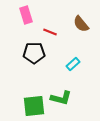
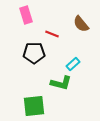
red line: moved 2 px right, 2 px down
green L-shape: moved 15 px up
